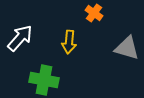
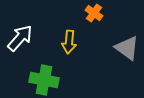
gray triangle: rotated 20 degrees clockwise
